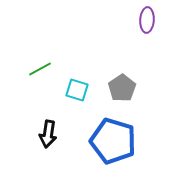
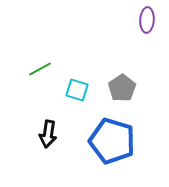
blue pentagon: moved 1 px left
